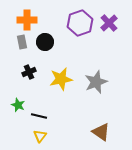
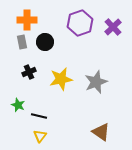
purple cross: moved 4 px right, 4 px down
